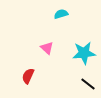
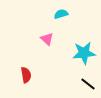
pink triangle: moved 9 px up
red semicircle: moved 2 px left, 1 px up; rotated 147 degrees clockwise
